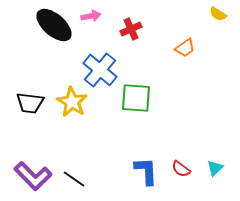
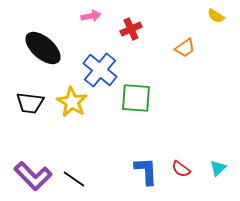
yellow semicircle: moved 2 px left, 2 px down
black ellipse: moved 11 px left, 23 px down
cyan triangle: moved 3 px right
